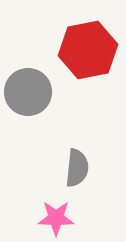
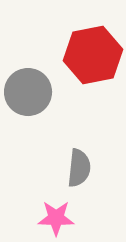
red hexagon: moved 5 px right, 5 px down
gray semicircle: moved 2 px right
